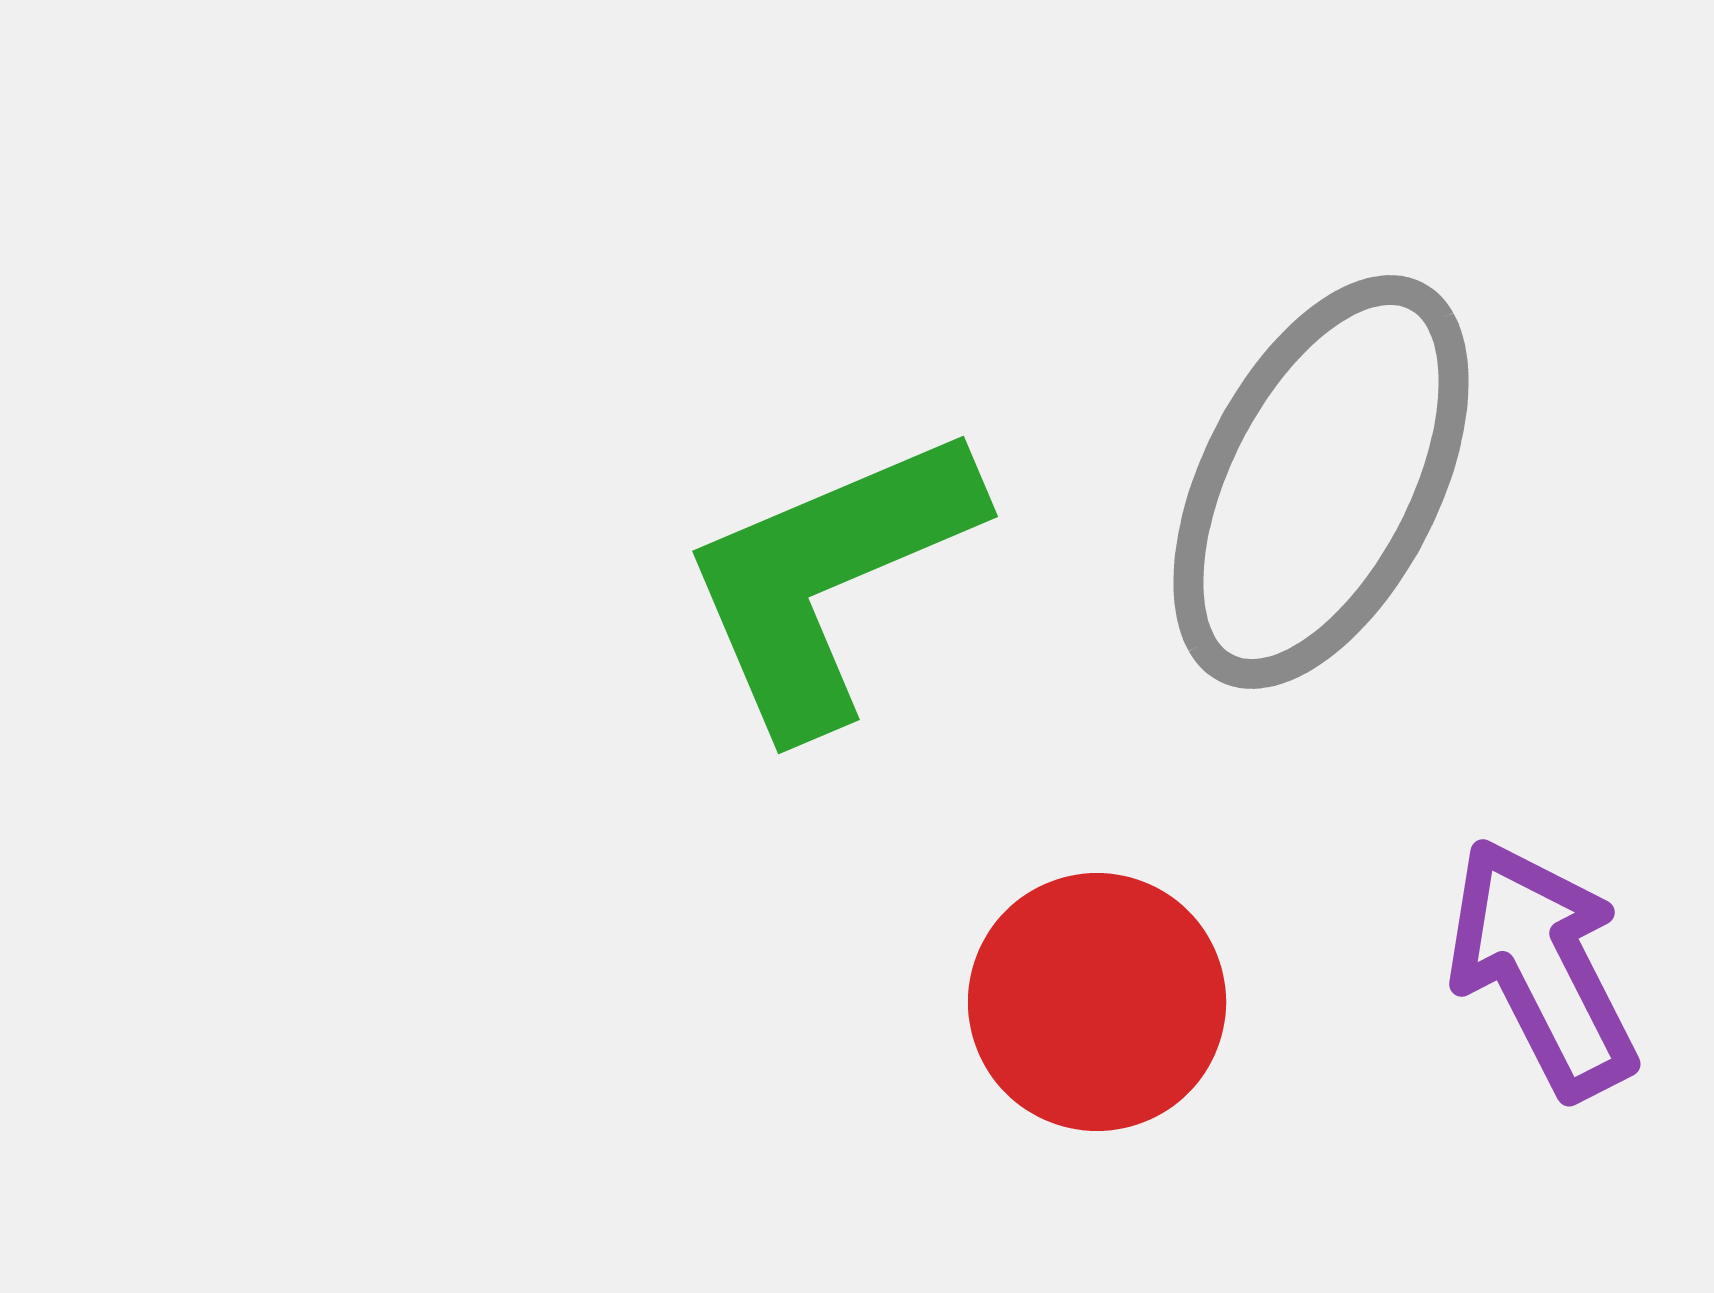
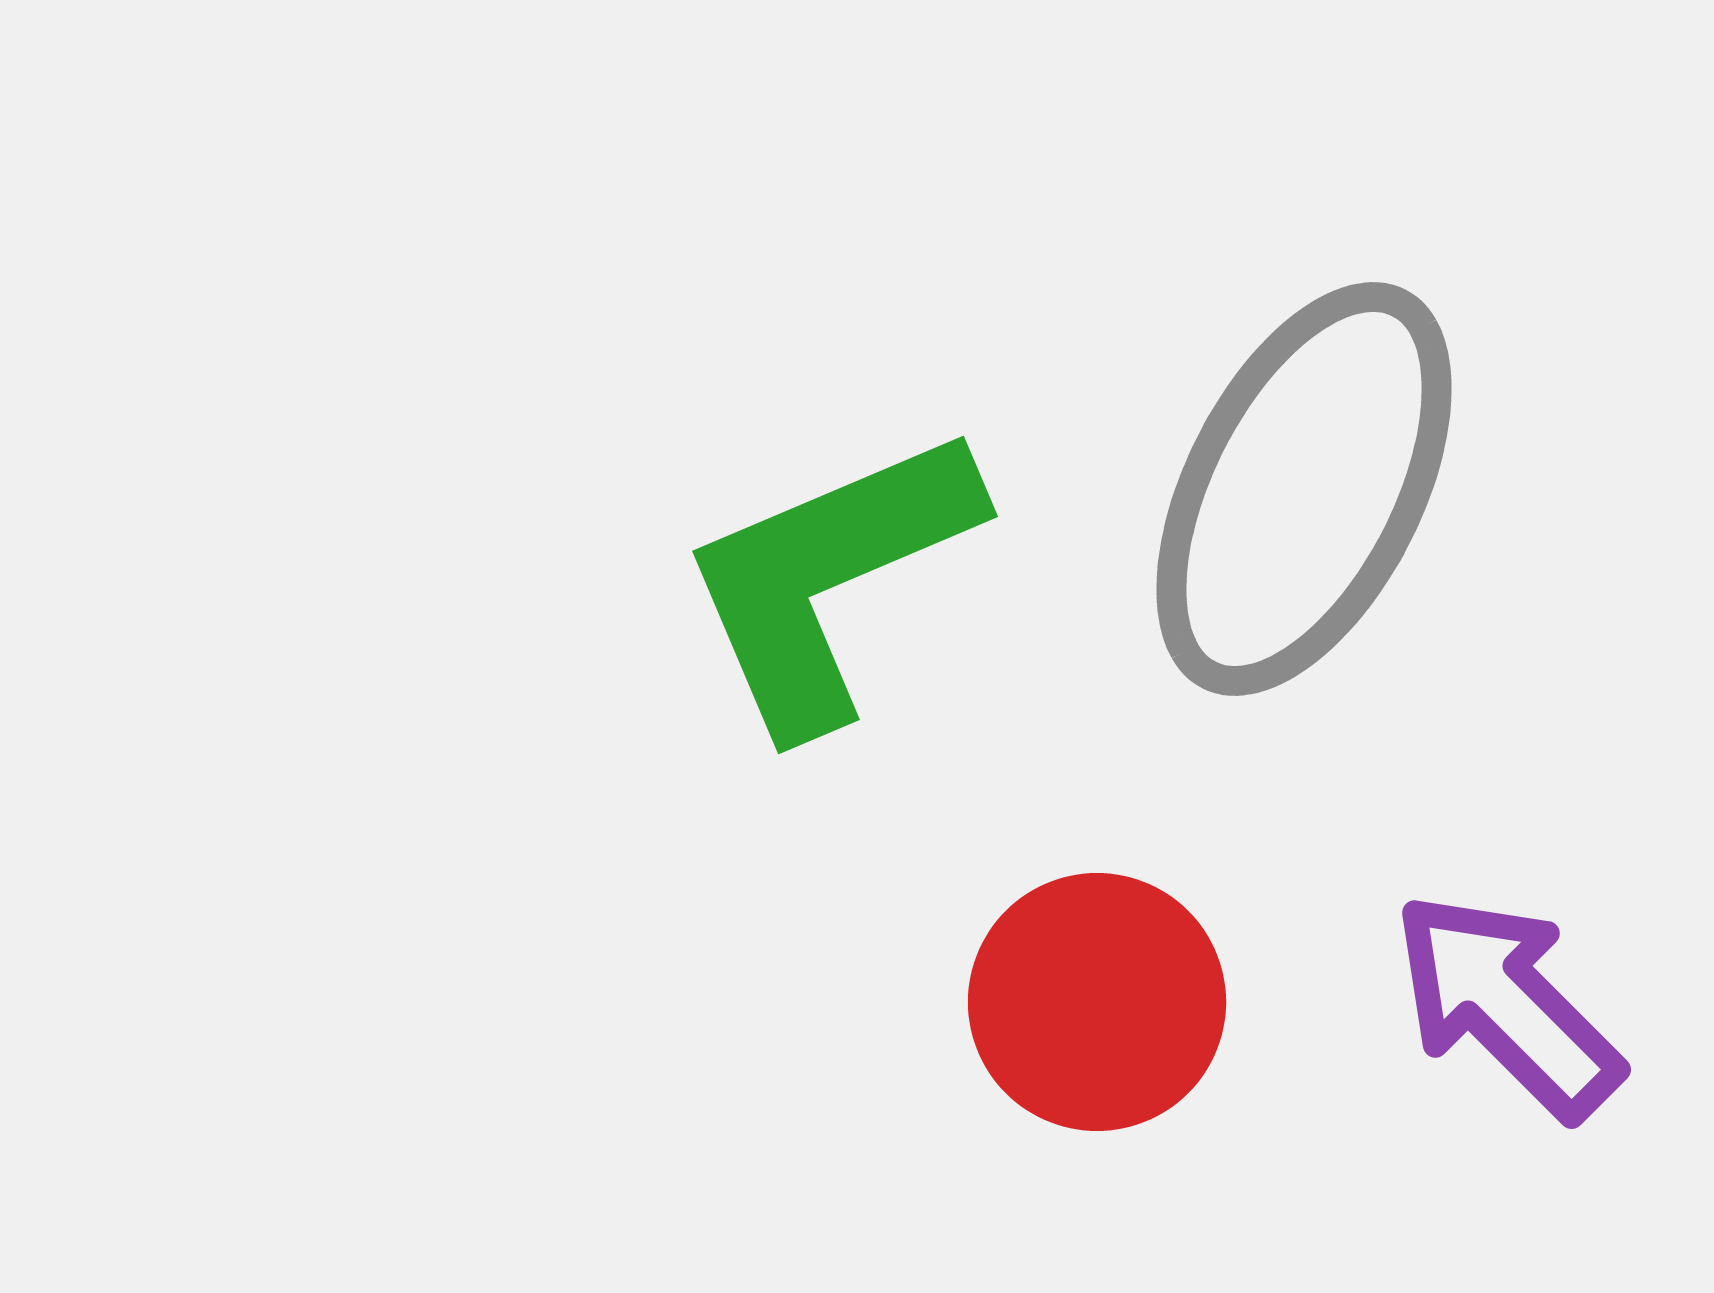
gray ellipse: moved 17 px left, 7 px down
purple arrow: moved 35 px left, 37 px down; rotated 18 degrees counterclockwise
